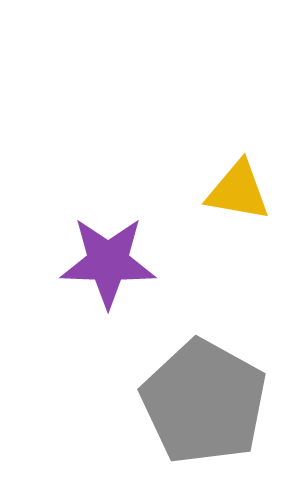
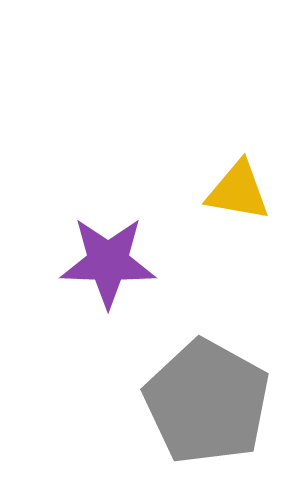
gray pentagon: moved 3 px right
